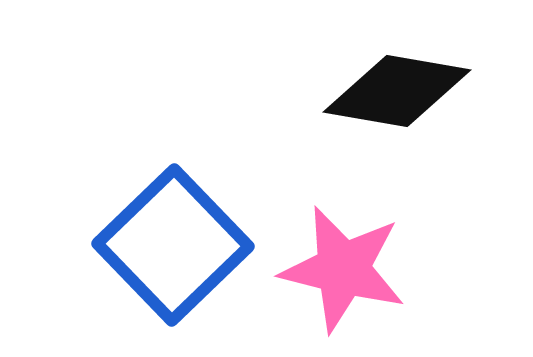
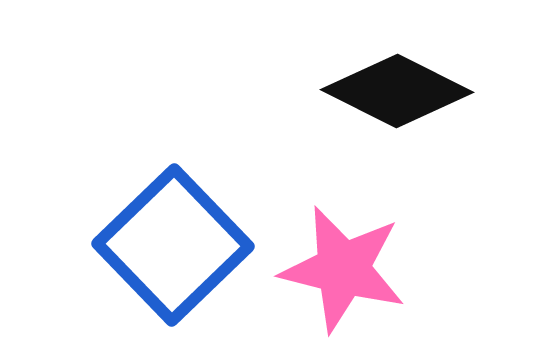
black diamond: rotated 17 degrees clockwise
